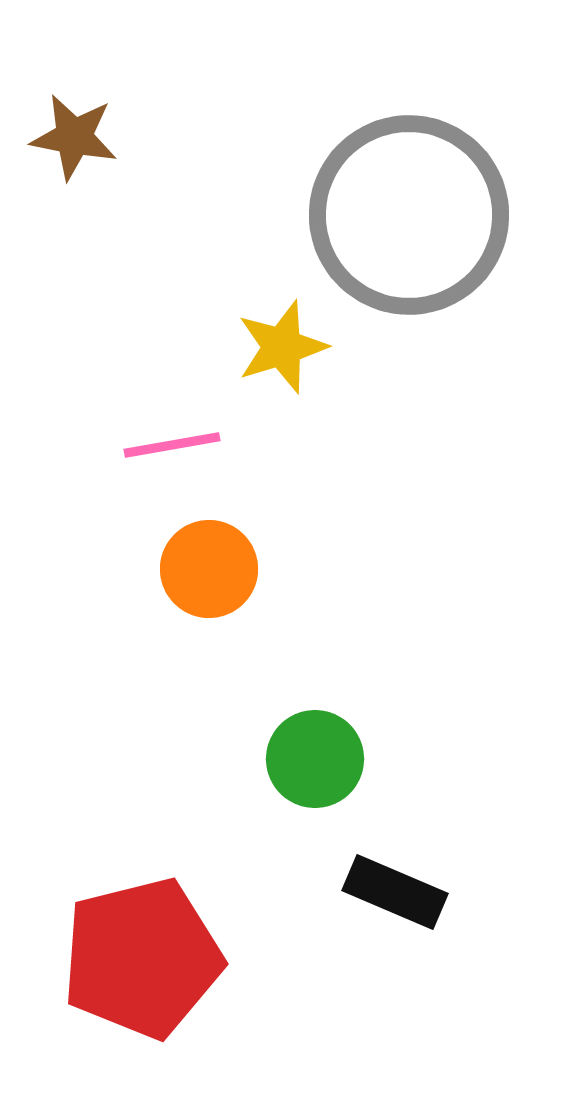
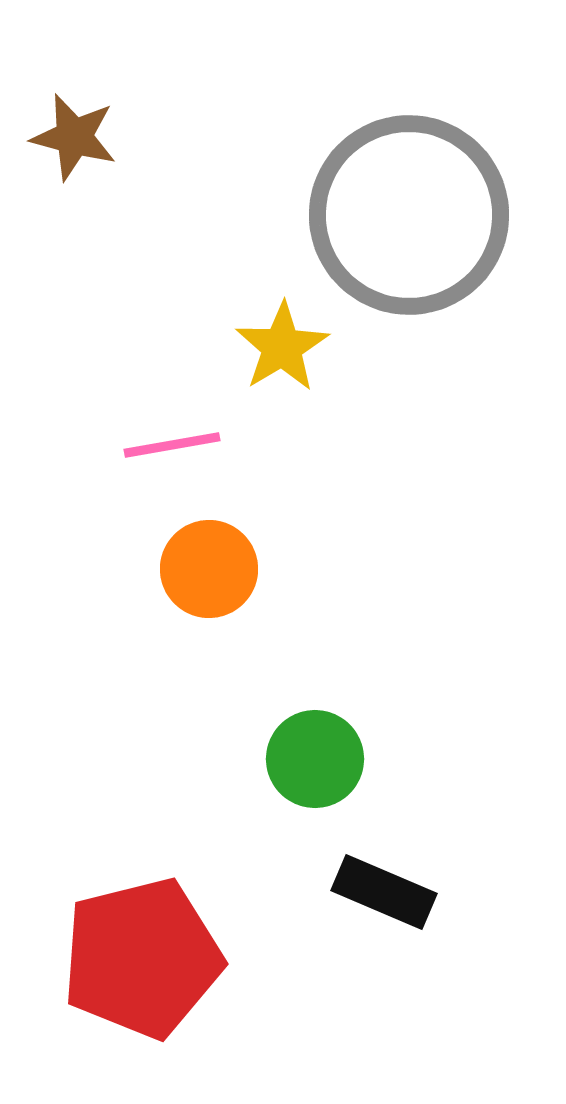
brown star: rotated 4 degrees clockwise
yellow star: rotated 14 degrees counterclockwise
black rectangle: moved 11 px left
